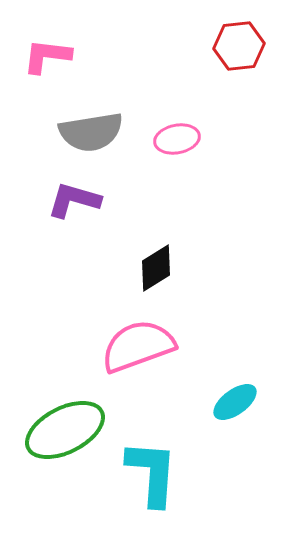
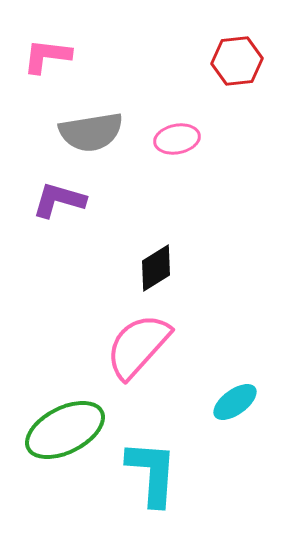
red hexagon: moved 2 px left, 15 px down
purple L-shape: moved 15 px left
pink semicircle: rotated 28 degrees counterclockwise
